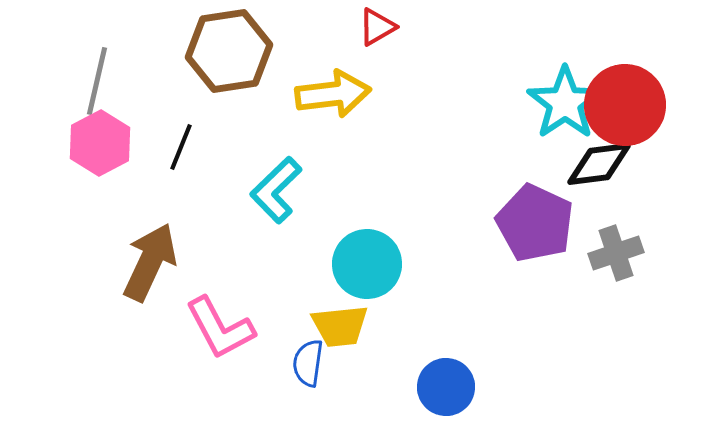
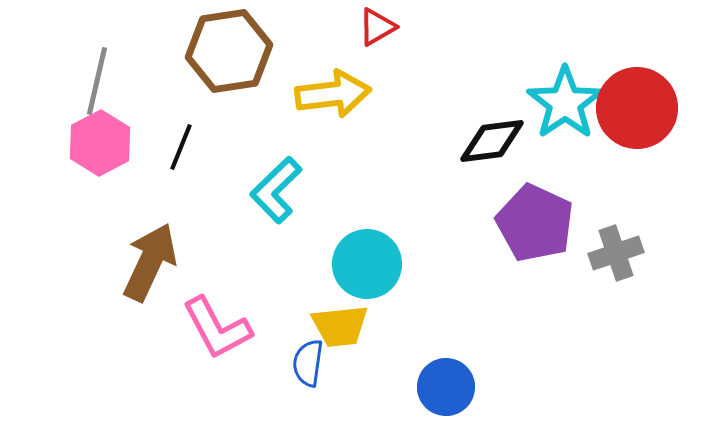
red circle: moved 12 px right, 3 px down
black diamond: moved 107 px left, 23 px up
pink L-shape: moved 3 px left
